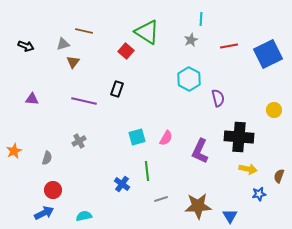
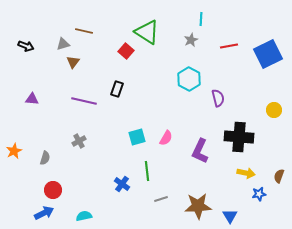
gray semicircle: moved 2 px left
yellow arrow: moved 2 px left, 4 px down
